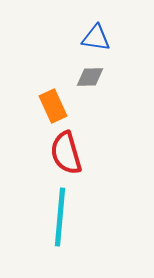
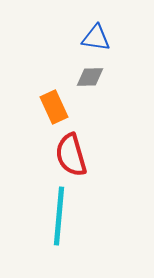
orange rectangle: moved 1 px right, 1 px down
red semicircle: moved 5 px right, 2 px down
cyan line: moved 1 px left, 1 px up
